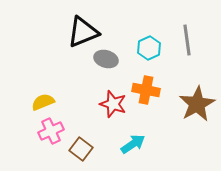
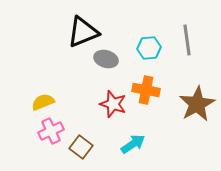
cyan hexagon: rotated 20 degrees clockwise
brown square: moved 2 px up
